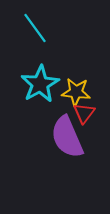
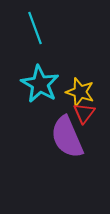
cyan line: rotated 16 degrees clockwise
cyan star: rotated 12 degrees counterclockwise
yellow star: moved 4 px right; rotated 12 degrees clockwise
